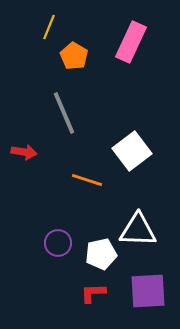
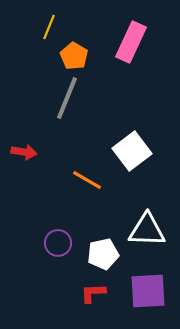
gray line: moved 3 px right, 15 px up; rotated 45 degrees clockwise
orange line: rotated 12 degrees clockwise
white triangle: moved 9 px right
white pentagon: moved 2 px right
